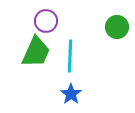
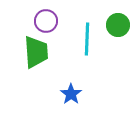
green circle: moved 1 px right, 2 px up
green trapezoid: rotated 28 degrees counterclockwise
cyan line: moved 17 px right, 17 px up
